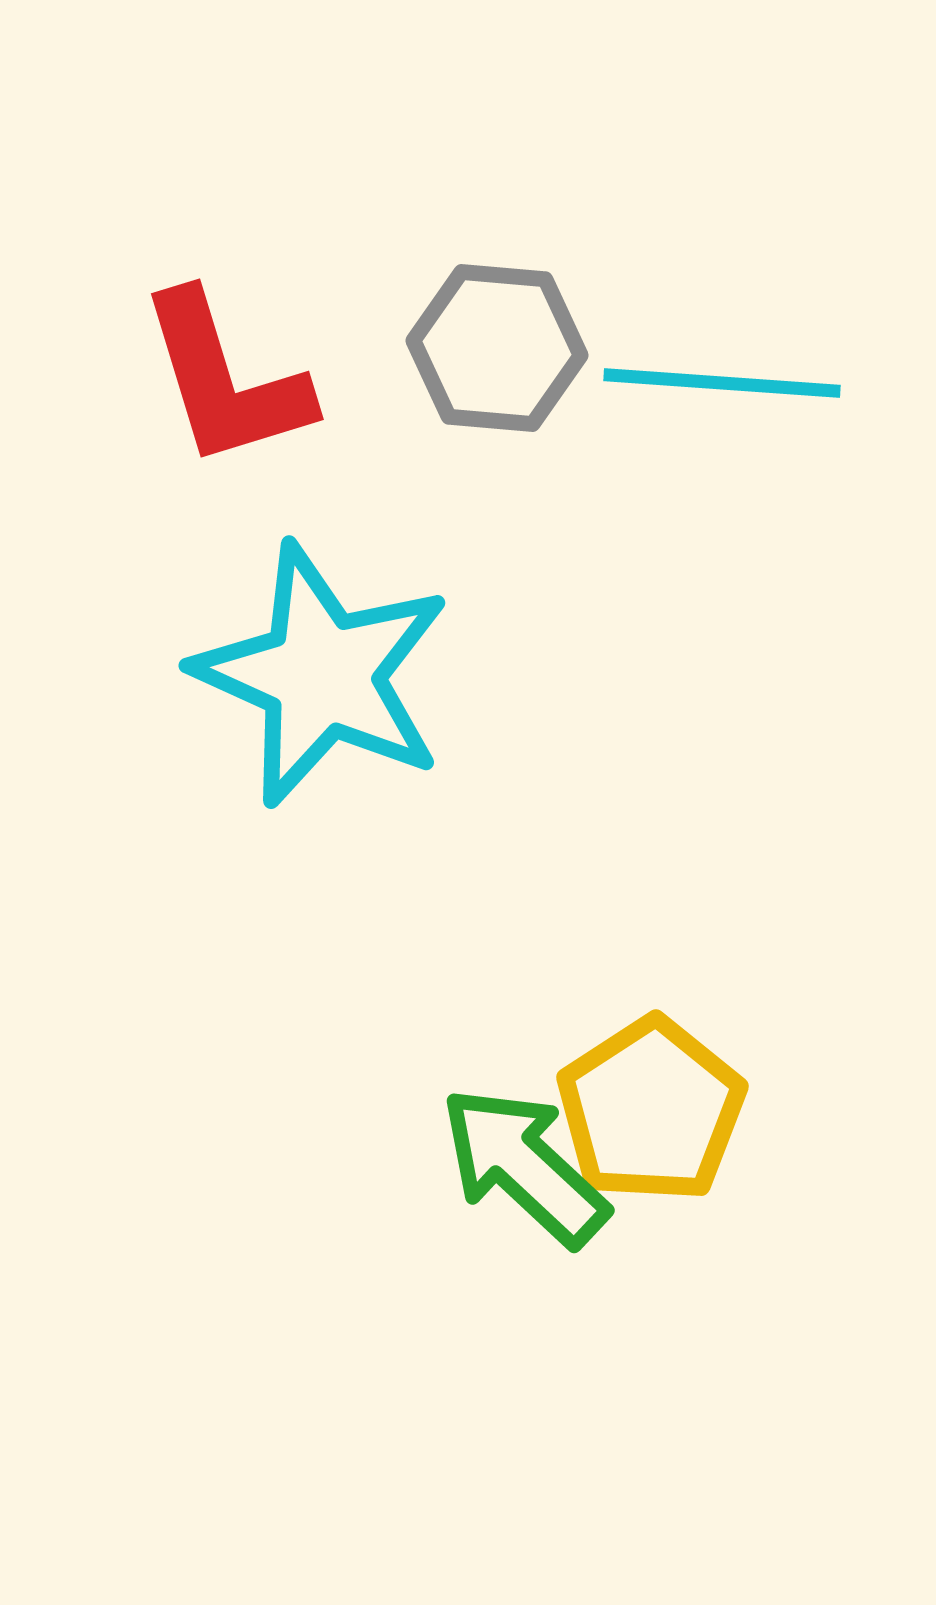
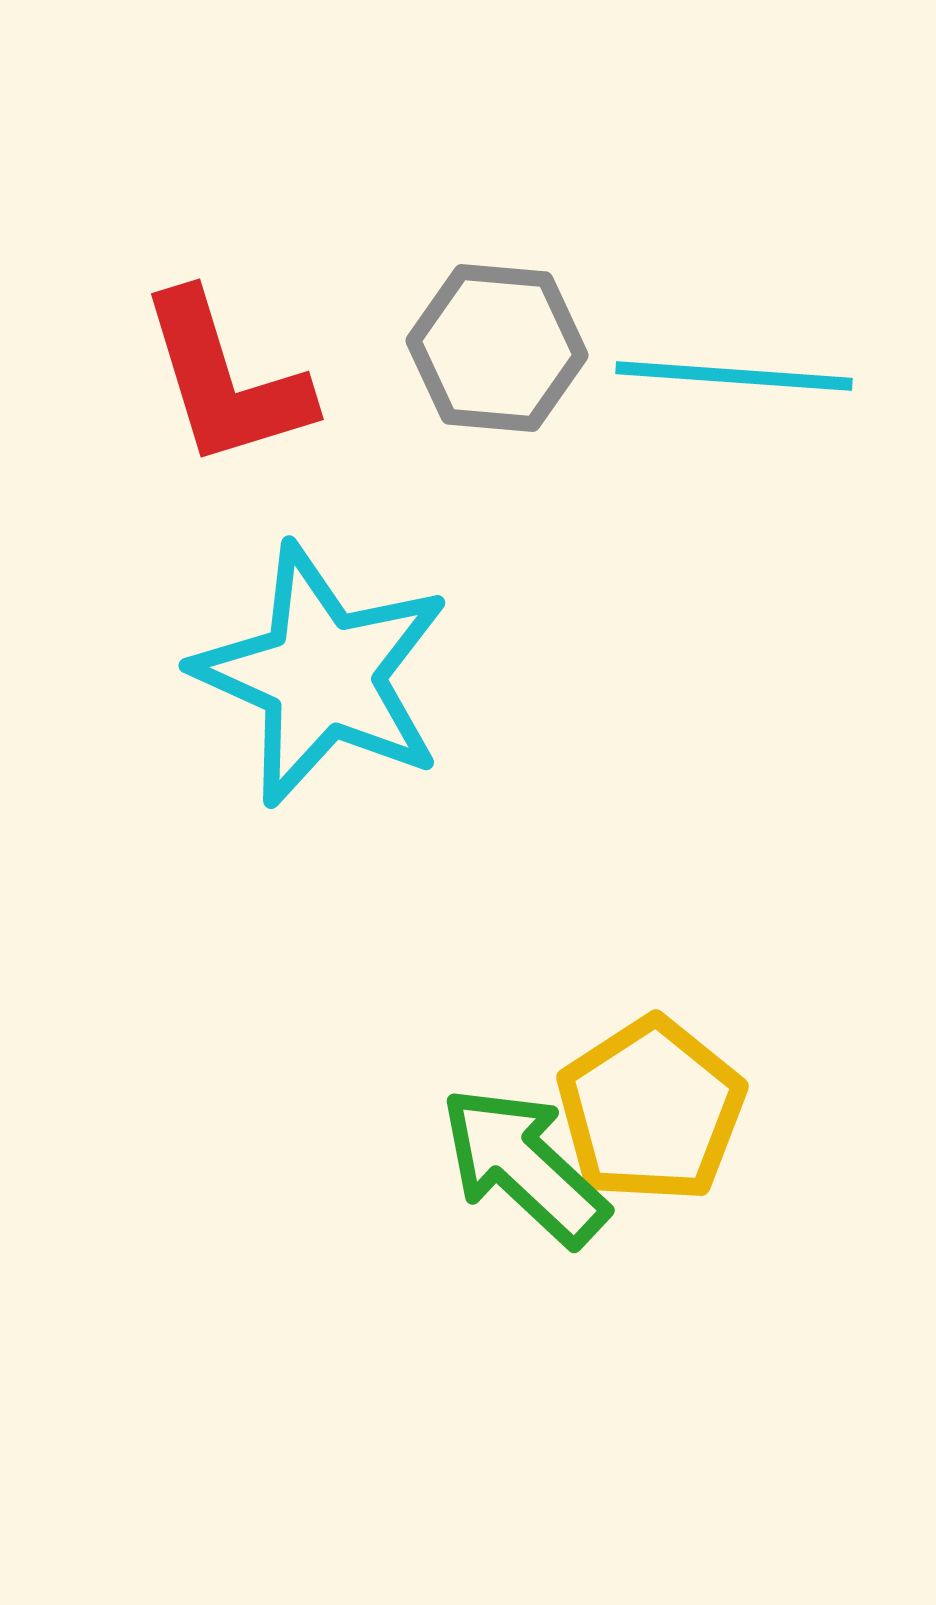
cyan line: moved 12 px right, 7 px up
